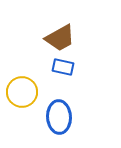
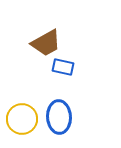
brown trapezoid: moved 14 px left, 5 px down
yellow circle: moved 27 px down
